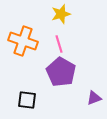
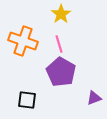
yellow star: rotated 18 degrees counterclockwise
